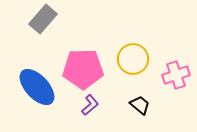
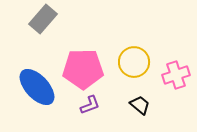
yellow circle: moved 1 px right, 3 px down
purple L-shape: rotated 20 degrees clockwise
